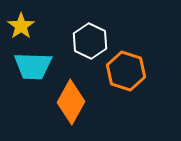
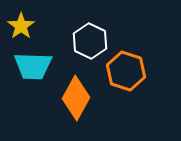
orange diamond: moved 5 px right, 4 px up
